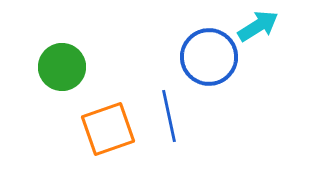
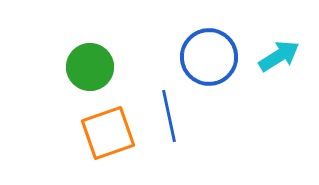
cyan arrow: moved 21 px right, 30 px down
green circle: moved 28 px right
orange square: moved 4 px down
